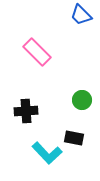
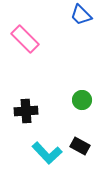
pink rectangle: moved 12 px left, 13 px up
black rectangle: moved 6 px right, 8 px down; rotated 18 degrees clockwise
